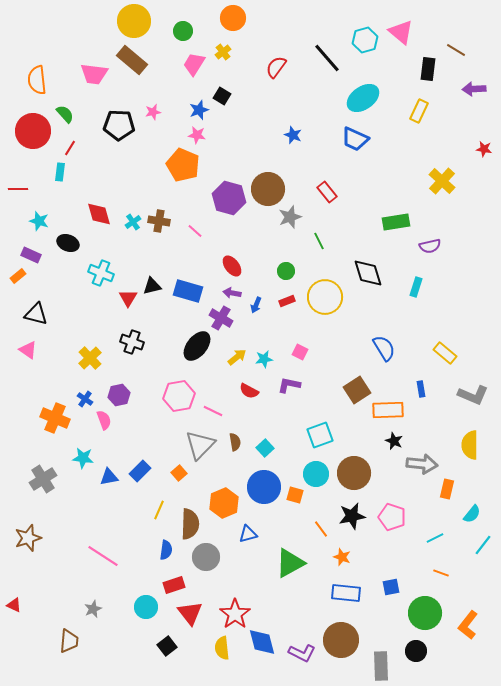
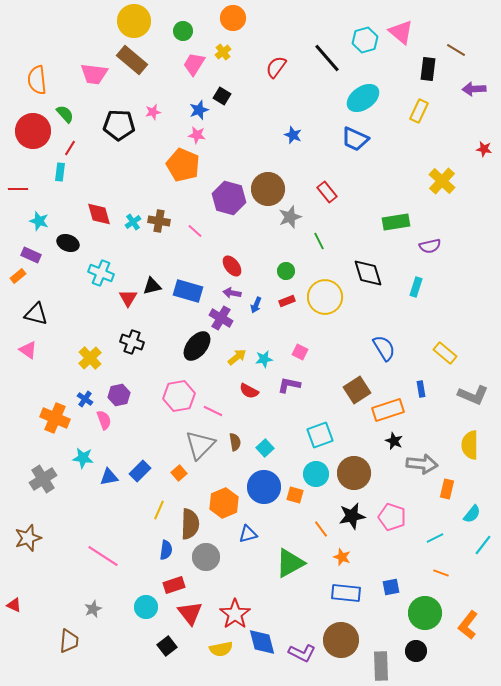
orange rectangle at (388, 410): rotated 16 degrees counterclockwise
yellow semicircle at (222, 648): moved 1 px left, 1 px down; rotated 95 degrees counterclockwise
